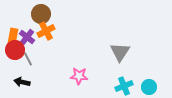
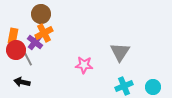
orange cross: moved 2 px left, 2 px down
purple cross: moved 8 px right, 5 px down
red circle: moved 1 px right
pink star: moved 5 px right, 11 px up
cyan circle: moved 4 px right
